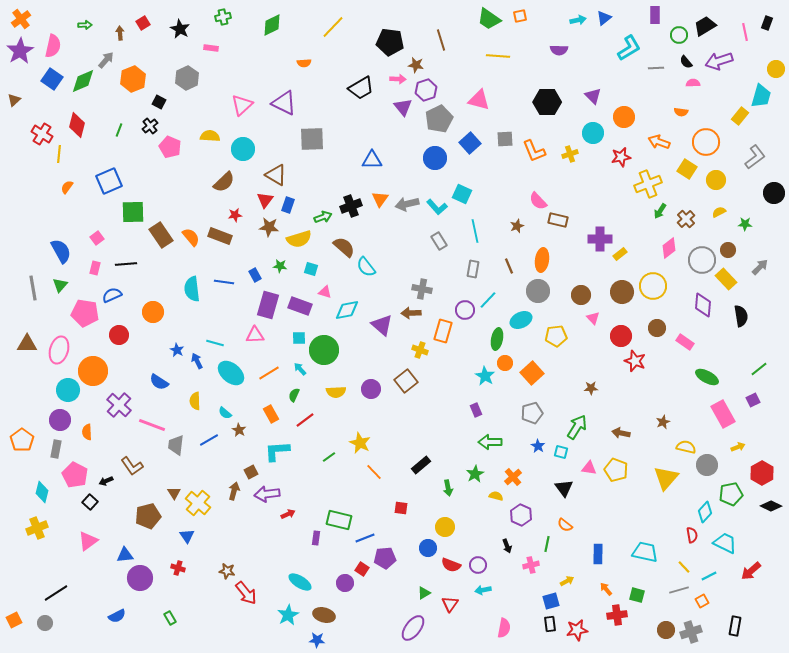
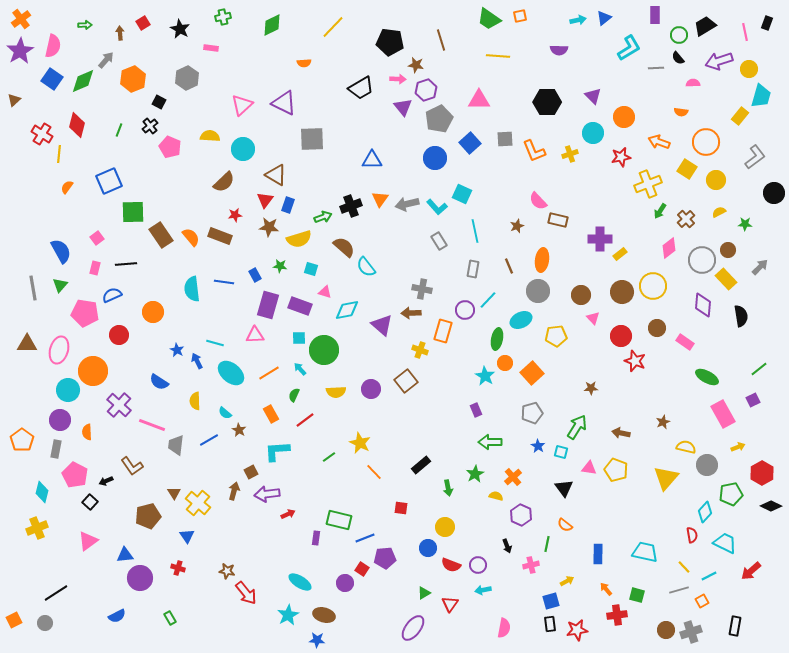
black semicircle at (686, 62): moved 8 px left, 4 px up
yellow circle at (776, 69): moved 27 px left
pink triangle at (479, 100): rotated 15 degrees counterclockwise
